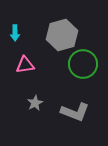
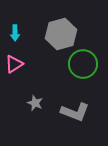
gray hexagon: moved 1 px left, 1 px up
pink triangle: moved 11 px left, 1 px up; rotated 24 degrees counterclockwise
gray star: rotated 21 degrees counterclockwise
